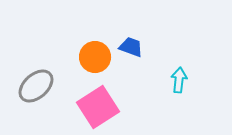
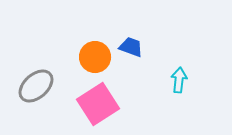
pink square: moved 3 px up
